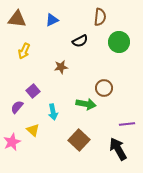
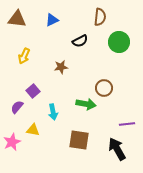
yellow arrow: moved 5 px down
yellow triangle: rotated 32 degrees counterclockwise
brown square: rotated 35 degrees counterclockwise
black arrow: moved 1 px left
